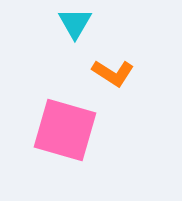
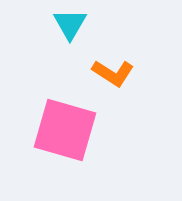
cyan triangle: moved 5 px left, 1 px down
